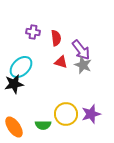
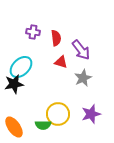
gray star: moved 13 px down; rotated 24 degrees clockwise
yellow circle: moved 8 px left
